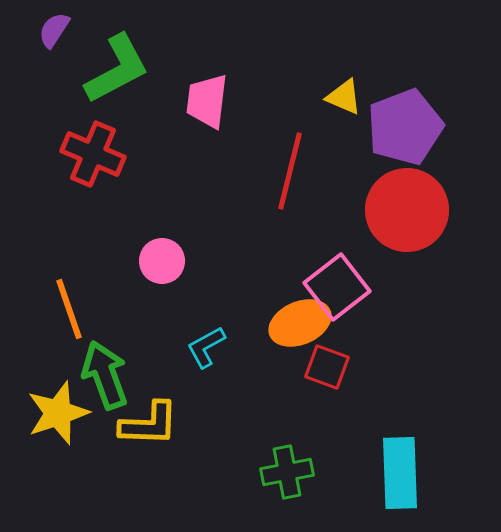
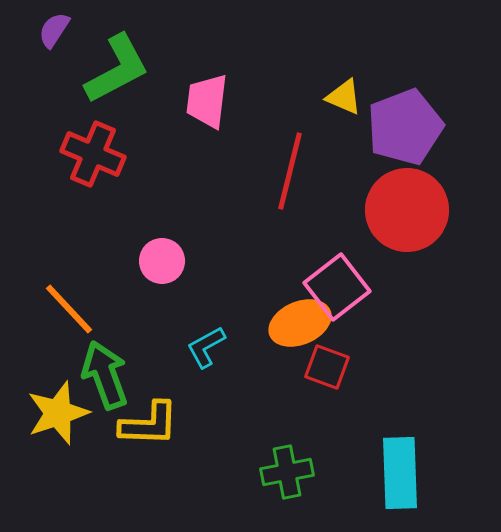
orange line: rotated 24 degrees counterclockwise
